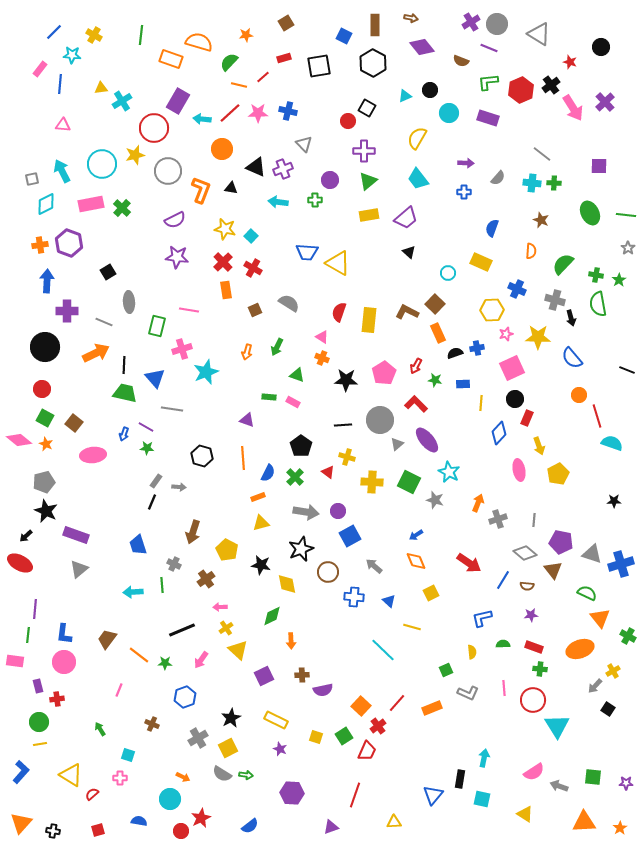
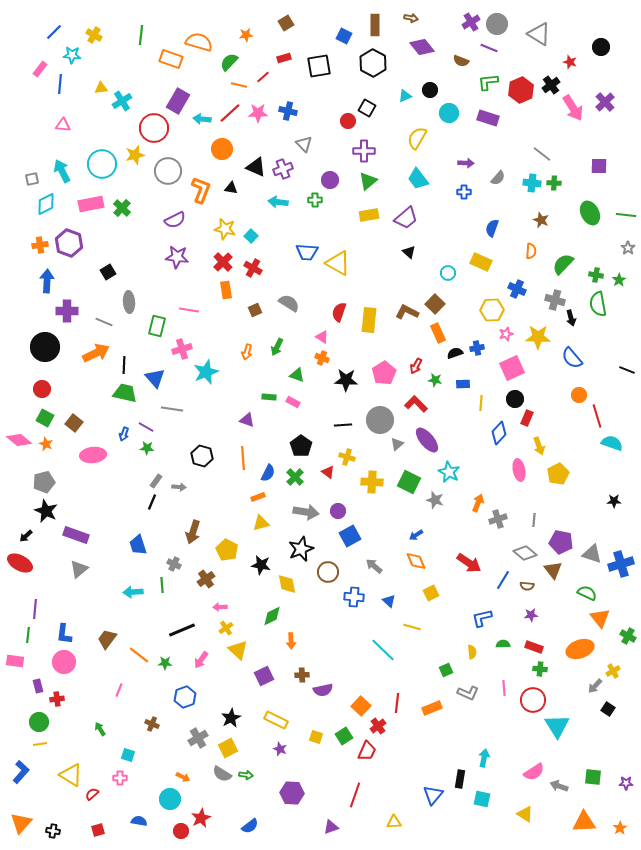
red line at (397, 703): rotated 36 degrees counterclockwise
